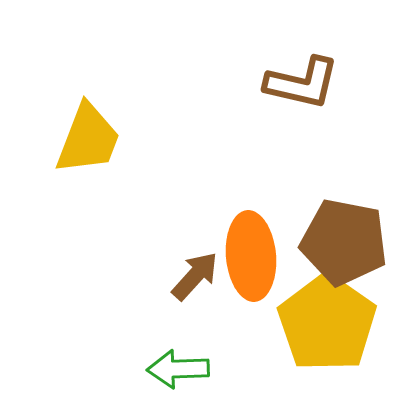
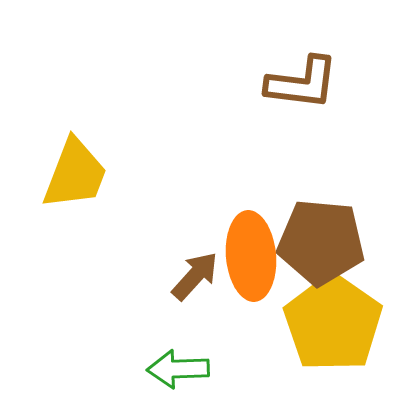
brown L-shape: rotated 6 degrees counterclockwise
yellow trapezoid: moved 13 px left, 35 px down
brown pentagon: moved 23 px left; rotated 6 degrees counterclockwise
yellow pentagon: moved 6 px right
